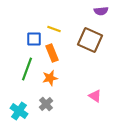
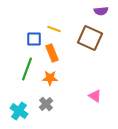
brown square: moved 2 px up
orange star: rotated 14 degrees clockwise
